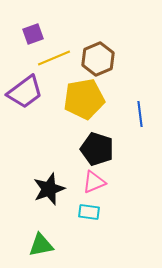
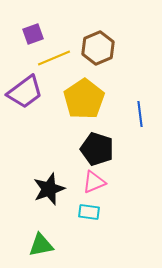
brown hexagon: moved 11 px up
yellow pentagon: rotated 24 degrees counterclockwise
